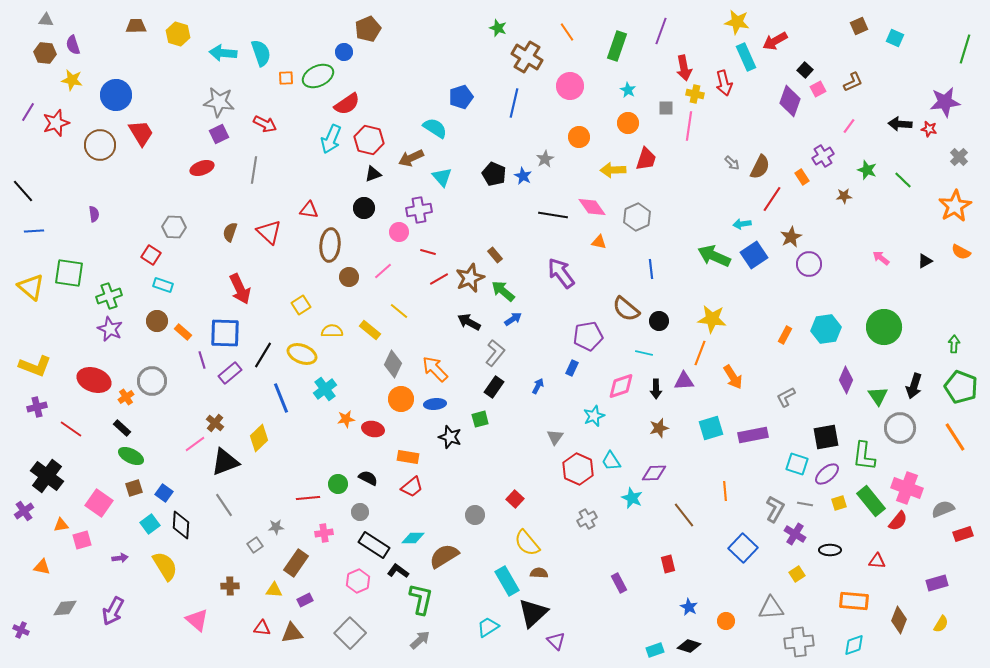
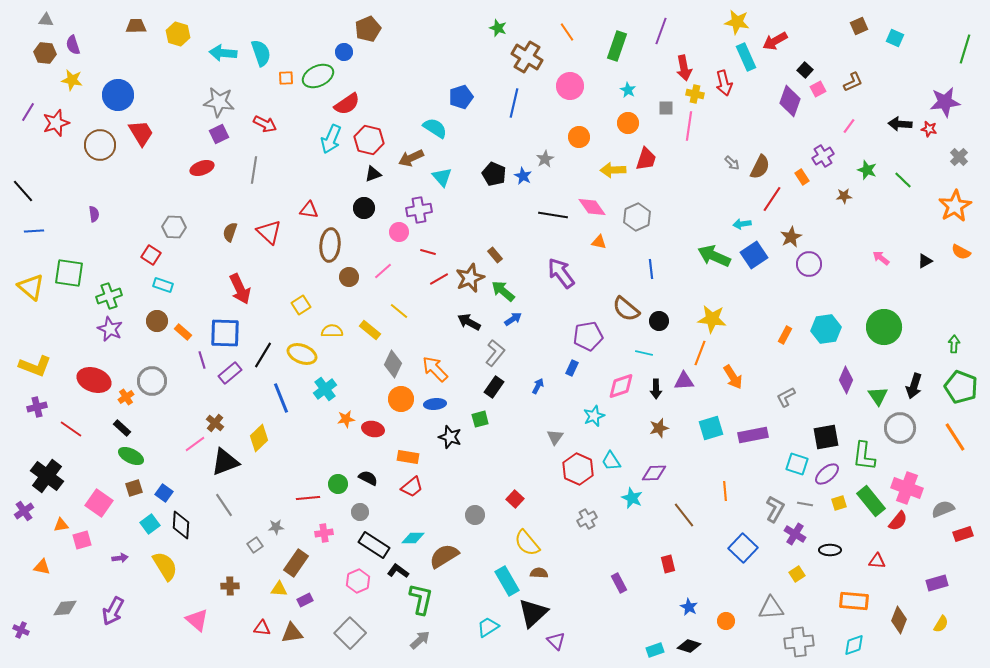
blue circle at (116, 95): moved 2 px right
yellow triangle at (274, 590): moved 5 px right, 1 px up
